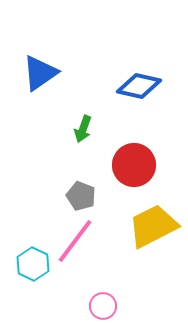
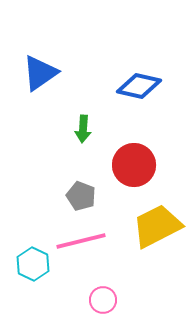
green arrow: rotated 16 degrees counterclockwise
yellow trapezoid: moved 4 px right
pink line: moved 6 px right; rotated 39 degrees clockwise
pink circle: moved 6 px up
